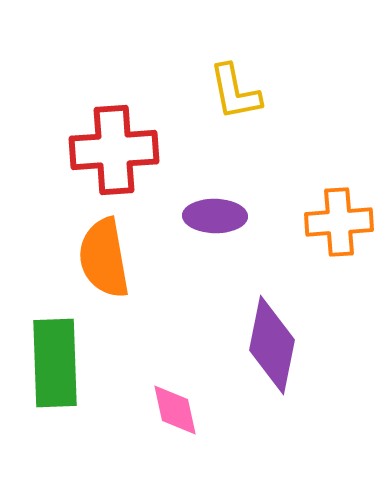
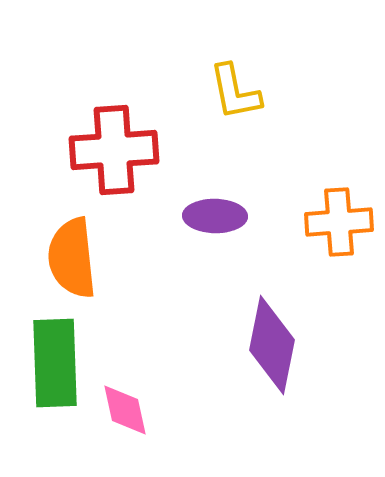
orange semicircle: moved 32 px left; rotated 4 degrees clockwise
pink diamond: moved 50 px left
